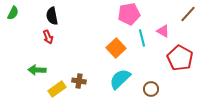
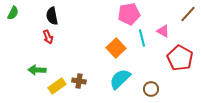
yellow rectangle: moved 3 px up
